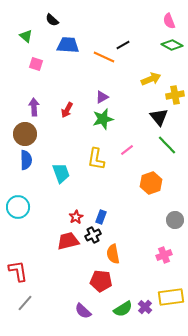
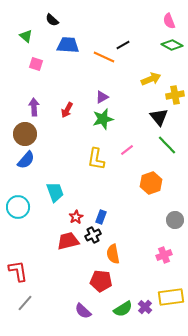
blue semicircle: rotated 42 degrees clockwise
cyan trapezoid: moved 6 px left, 19 px down
